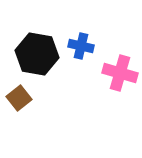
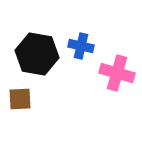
pink cross: moved 3 px left
brown square: moved 1 px right, 1 px down; rotated 35 degrees clockwise
